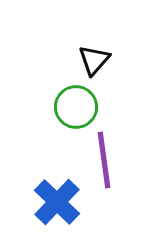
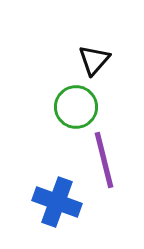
purple line: rotated 6 degrees counterclockwise
blue cross: rotated 24 degrees counterclockwise
